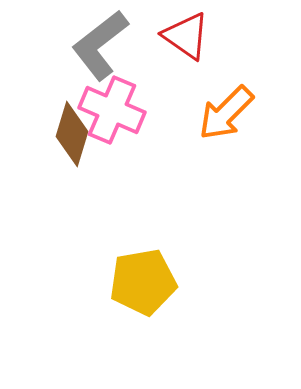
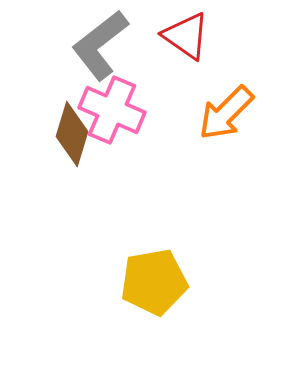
yellow pentagon: moved 11 px right
